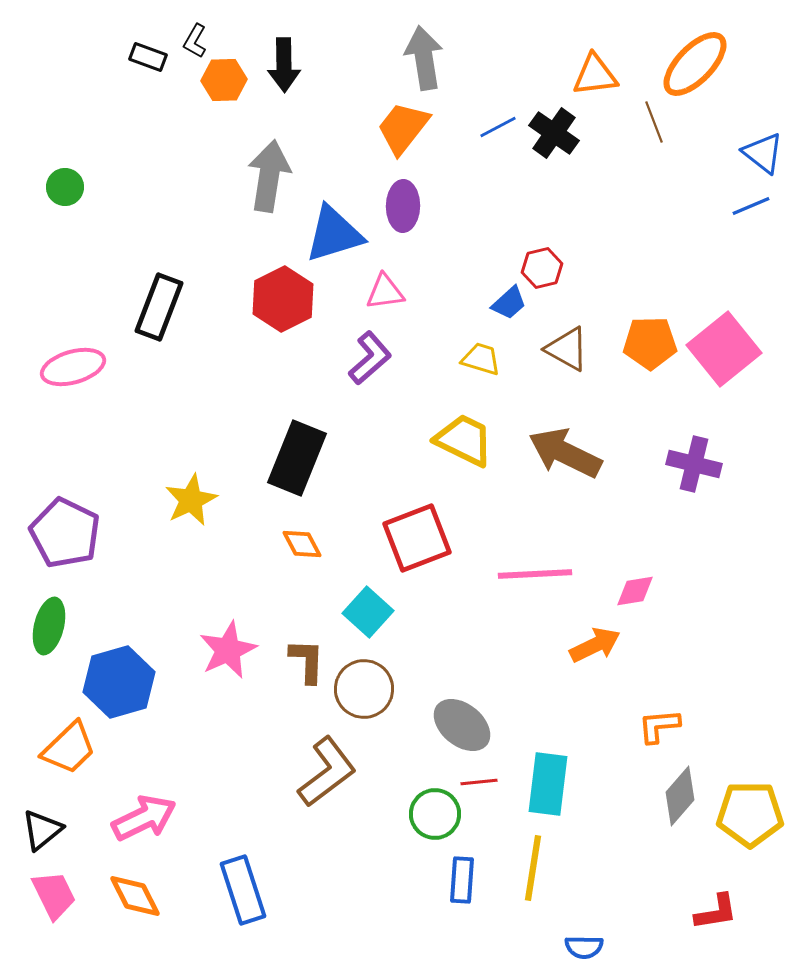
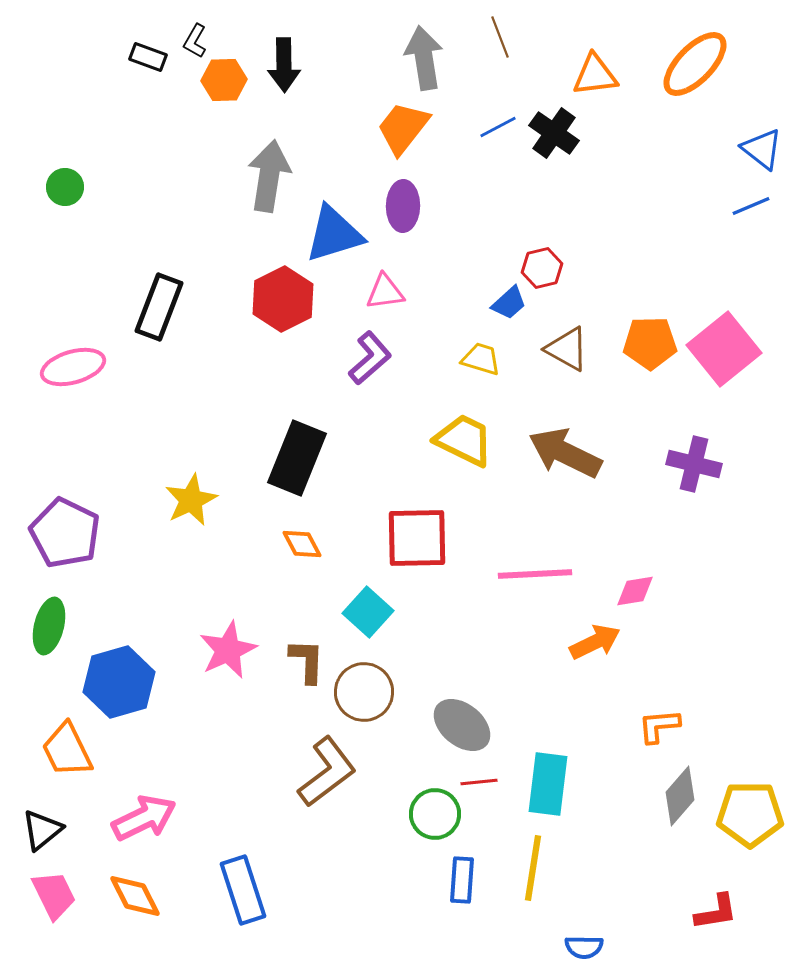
brown line at (654, 122): moved 154 px left, 85 px up
blue triangle at (763, 153): moved 1 px left, 4 px up
red square at (417, 538): rotated 20 degrees clockwise
orange arrow at (595, 645): moved 3 px up
brown circle at (364, 689): moved 3 px down
orange trapezoid at (69, 748): moved 2 px left, 2 px down; rotated 108 degrees clockwise
